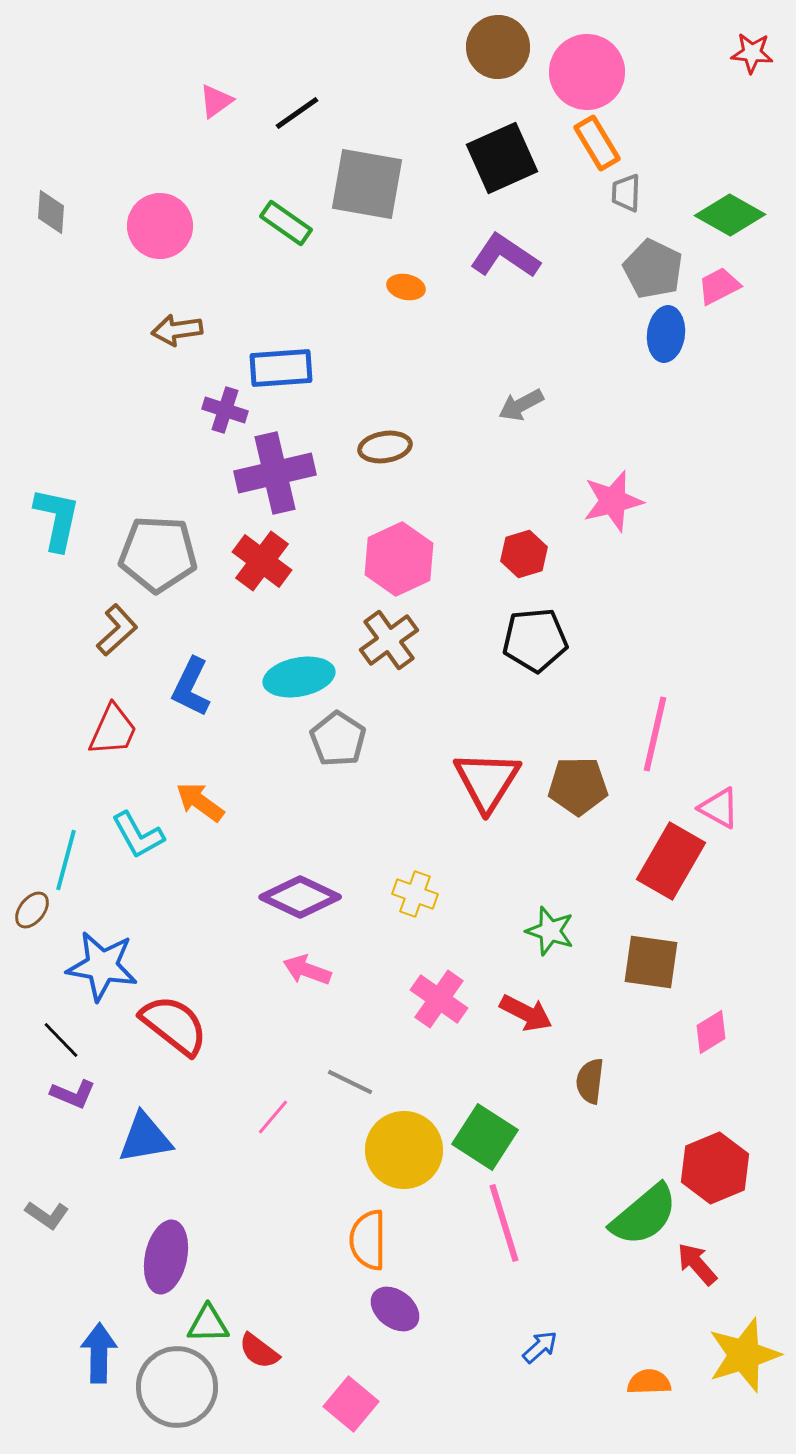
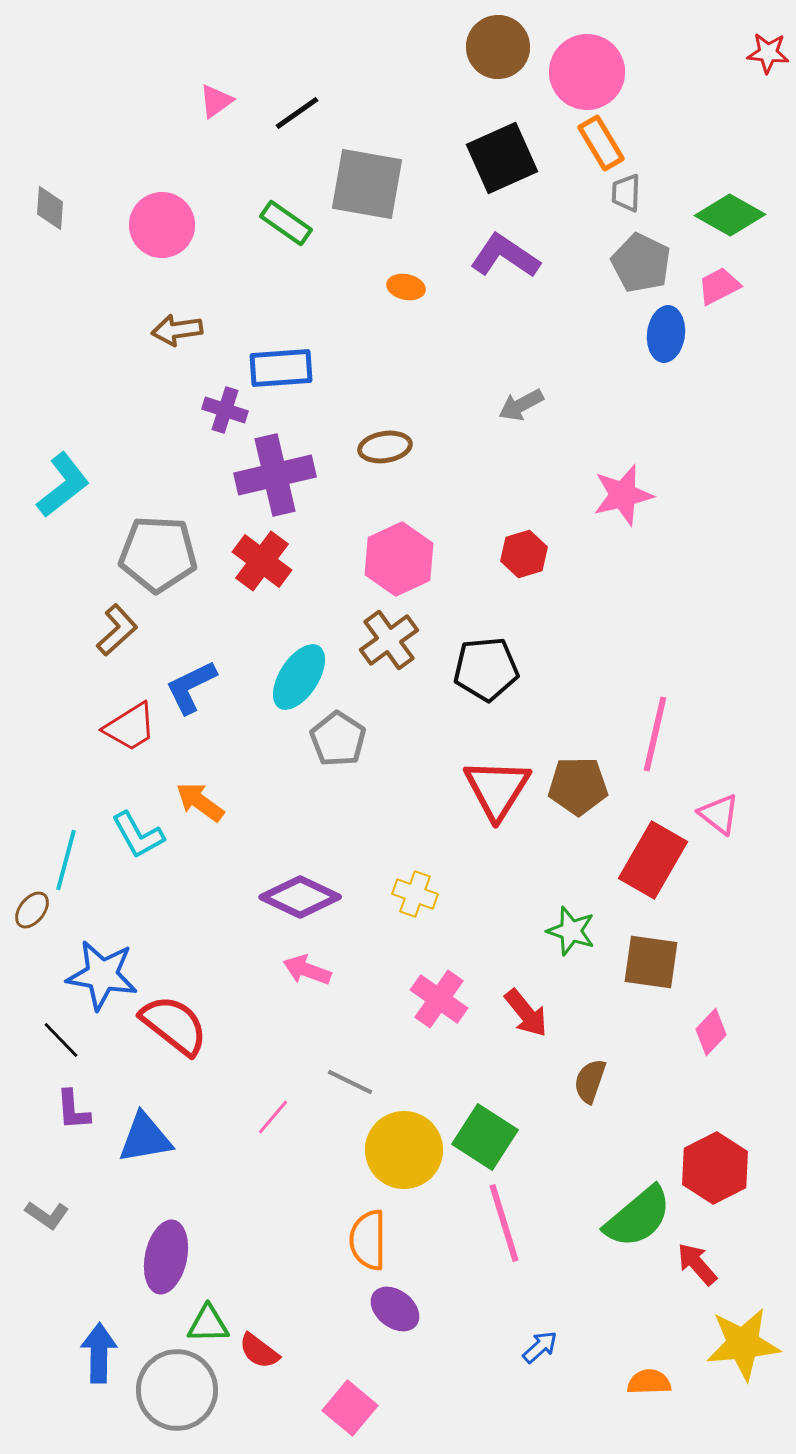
red star at (752, 53): moved 16 px right
orange rectangle at (597, 143): moved 4 px right
gray diamond at (51, 212): moved 1 px left, 4 px up
pink circle at (160, 226): moved 2 px right, 1 px up
gray pentagon at (653, 269): moved 12 px left, 6 px up
purple cross at (275, 473): moved 2 px down
pink star at (613, 501): moved 10 px right, 6 px up
cyan L-shape at (57, 519): moved 6 px right, 34 px up; rotated 40 degrees clockwise
black pentagon at (535, 640): moved 49 px left, 29 px down
cyan ellipse at (299, 677): rotated 46 degrees counterclockwise
blue L-shape at (191, 687): rotated 38 degrees clockwise
red trapezoid at (113, 730): moved 17 px right, 3 px up; rotated 34 degrees clockwise
red triangle at (487, 781): moved 10 px right, 8 px down
pink triangle at (719, 808): moved 6 px down; rotated 9 degrees clockwise
red rectangle at (671, 861): moved 18 px left, 1 px up
green star at (550, 931): moved 21 px right
blue star at (102, 966): moved 9 px down
red arrow at (526, 1013): rotated 24 degrees clockwise
pink diamond at (711, 1032): rotated 15 degrees counterclockwise
brown semicircle at (590, 1081): rotated 12 degrees clockwise
purple L-shape at (73, 1094): moved 16 px down; rotated 63 degrees clockwise
red hexagon at (715, 1168): rotated 4 degrees counterclockwise
green semicircle at (644, 1215): moved 6 px left, 2 px down
yellow star at (744, 1355): moved 1 px left, 11 px up; rotated 12 degrees clockwise
gray circle at (177, 1387): moved 3 px down
pink square at (351, 1404): moved 1 px left, 4 px down
